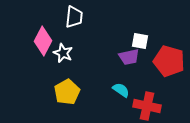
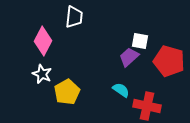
white star: moved 21 px left, 21 px down
purple trapezoid: rotated 150 degrees clockwise
